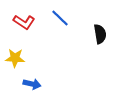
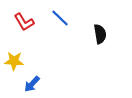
red L-shape: rotated 25 degrees clockwise
yellow star: moved 1 px left, 3 px down
blue arrow: rotated 120 degrees clockwise
